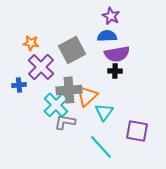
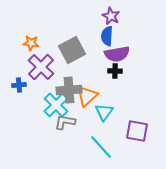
blue semicircle: rotated 84 degrees counterclockwise
